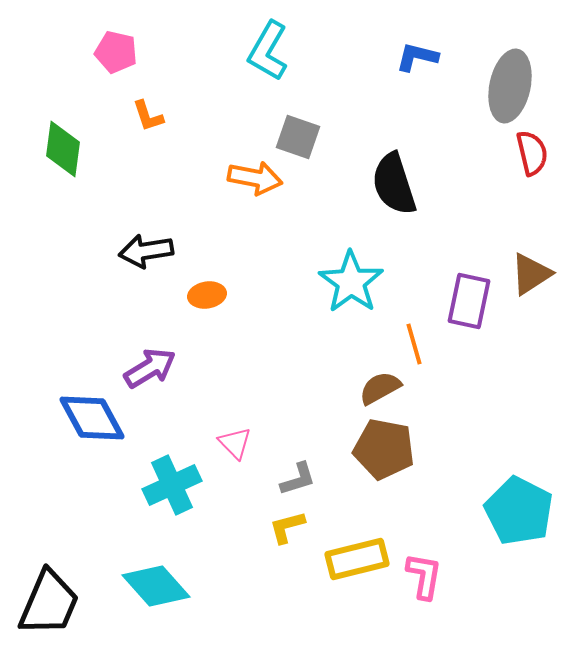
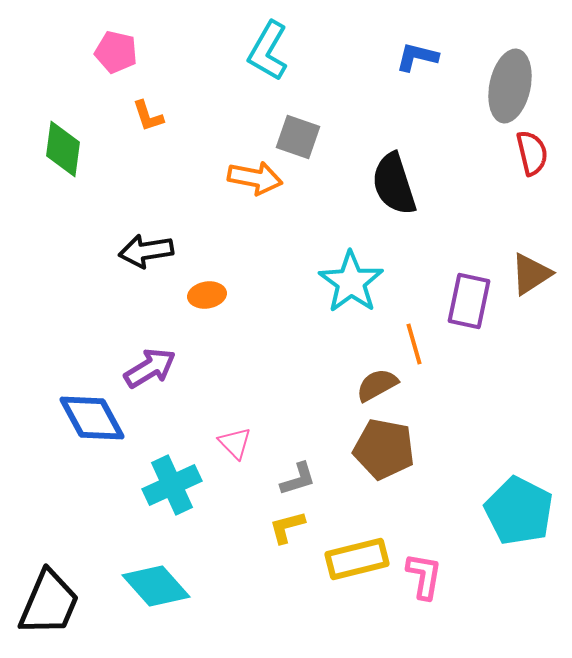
brown semicircle: moved 3 px left, 3 px up
